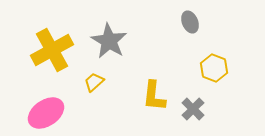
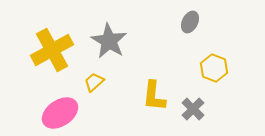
gray ellipse: rotated 50 degrees clockwise
pink ellipse: moved 14 px right
